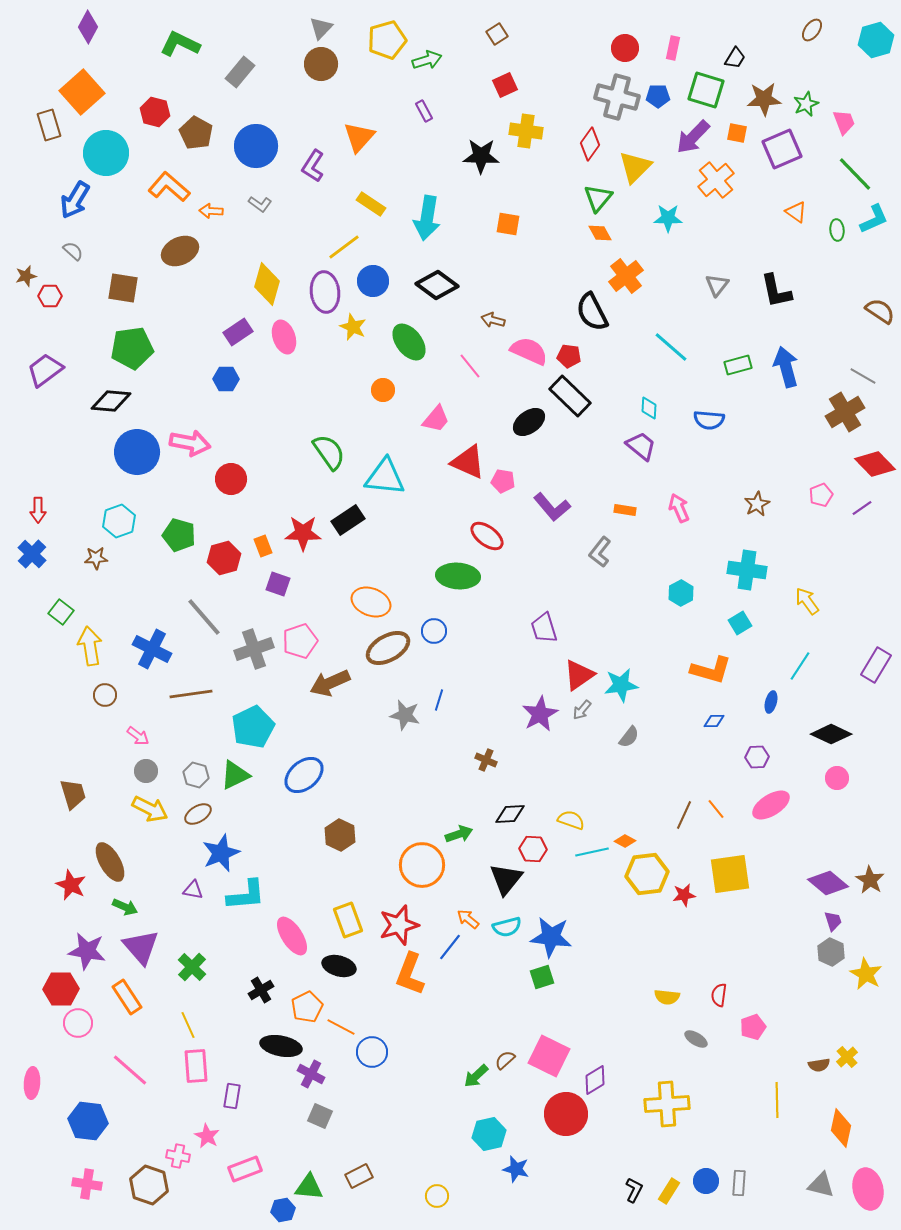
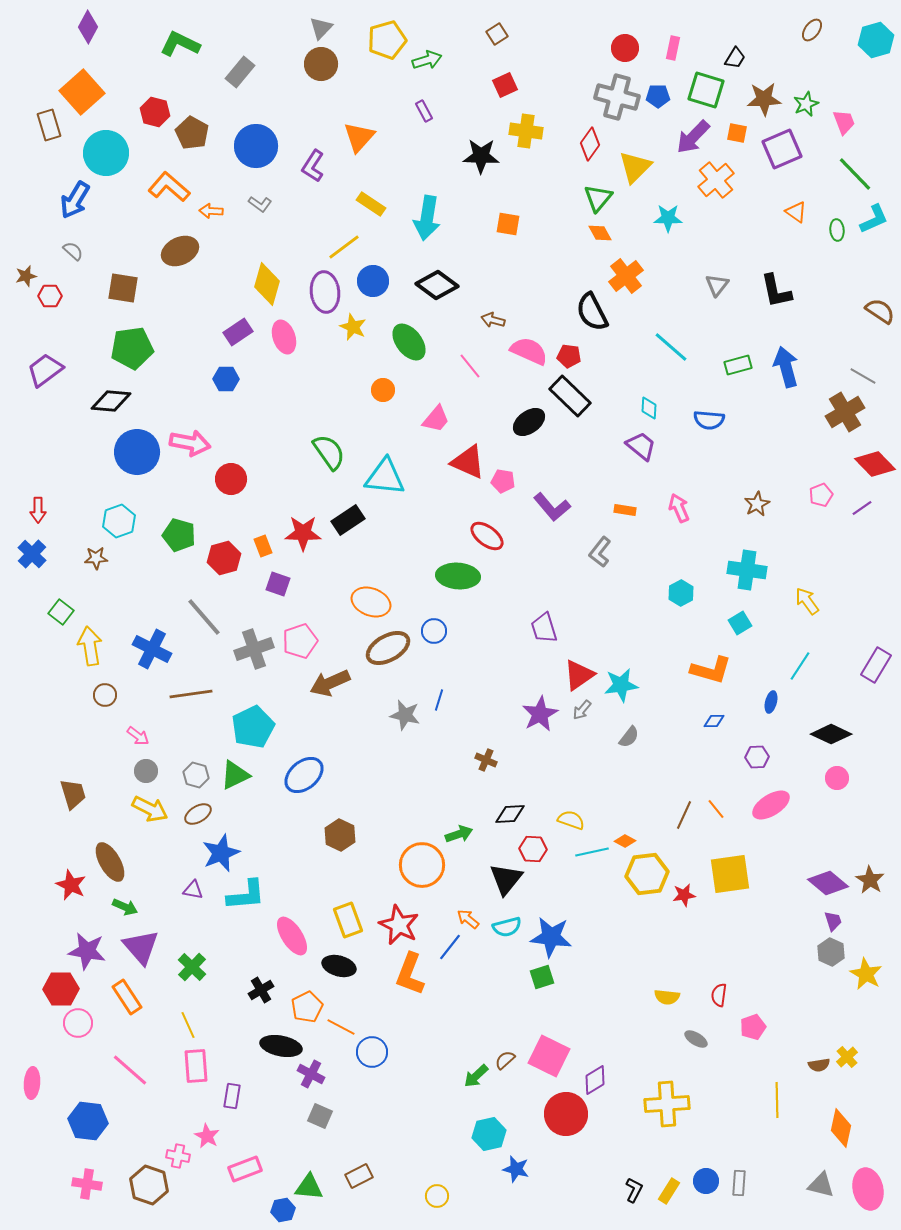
brown pentagon at (196, 133): moved 4 px left
red star at (399, 925): rotated 30 degrees counterclockwise
